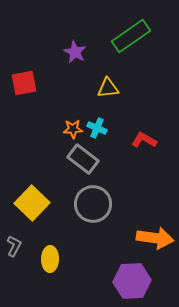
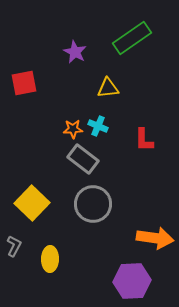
green rectangle: moved 1 px right, 2 px down
cyan cross: moved 1 px right, 2 px up
red L-shape: rotated 120 degrees counterclockwise
